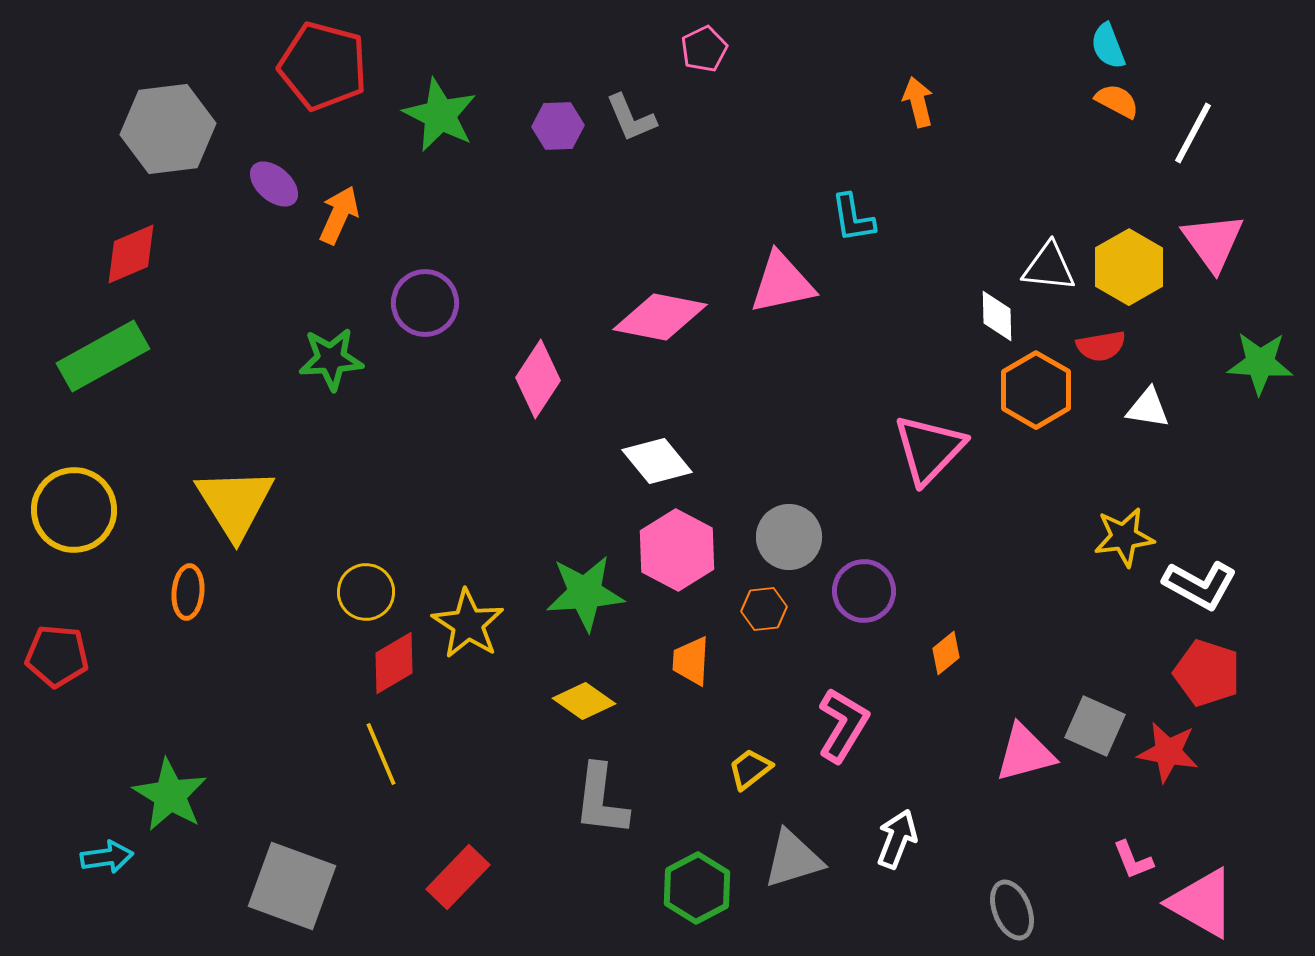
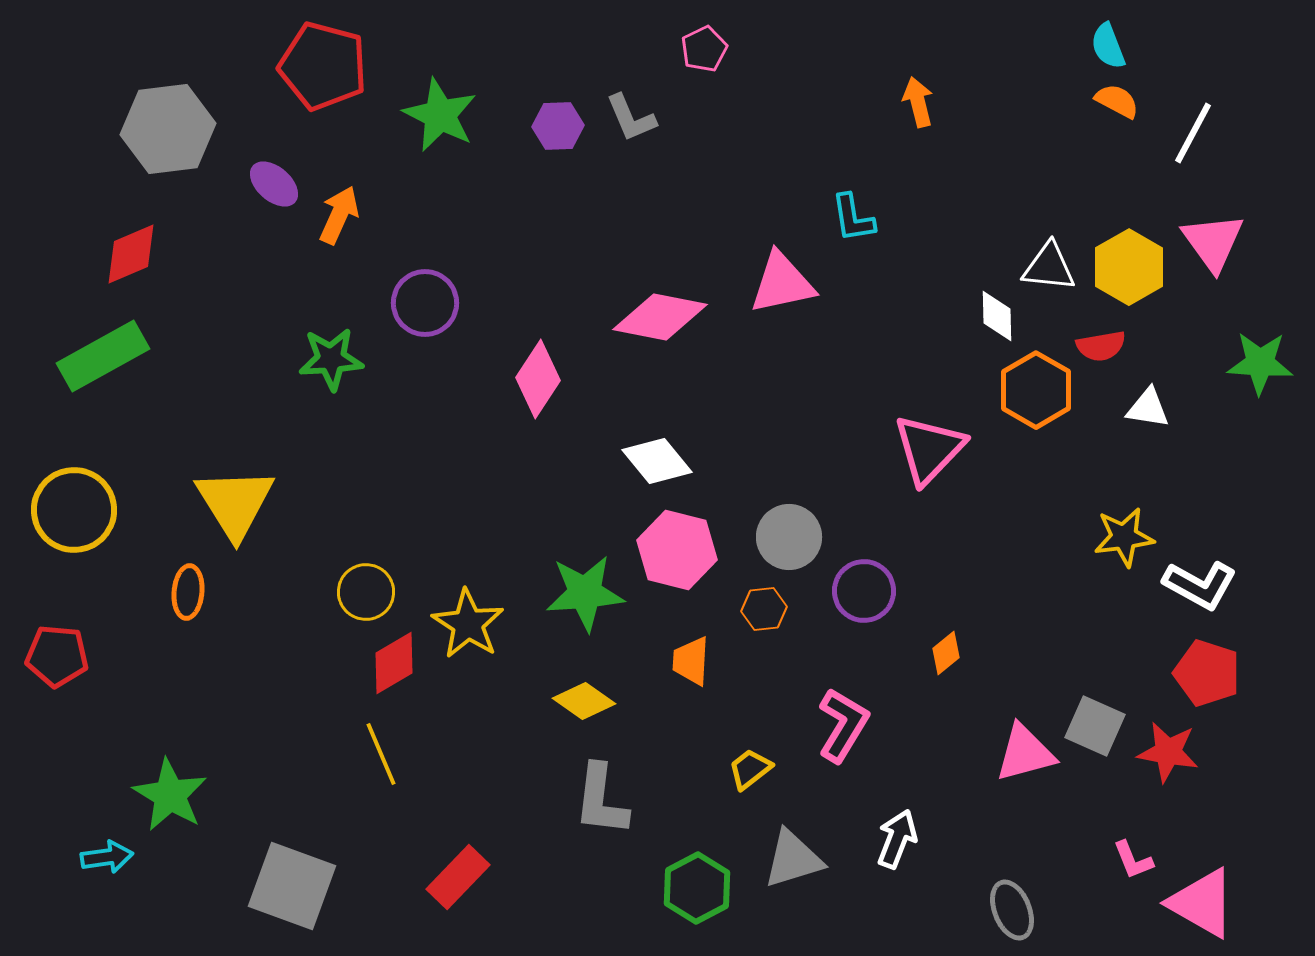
pink hexagon at (677, 550): rotated 14 degrees counterclockwise
